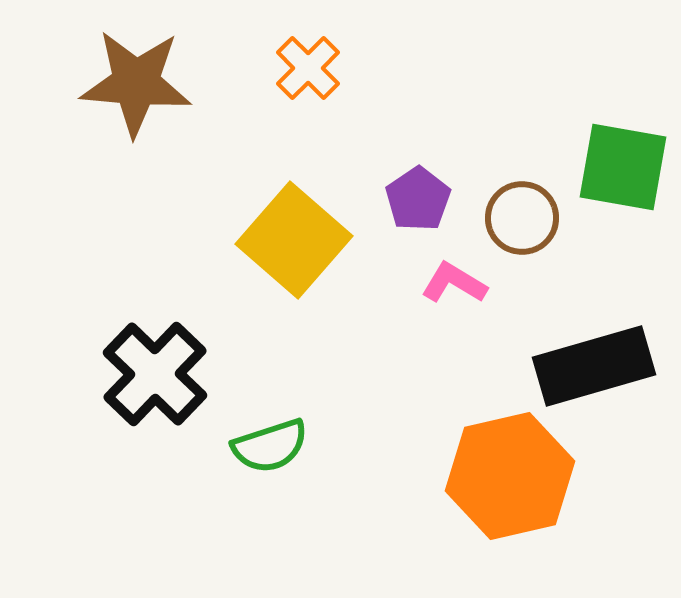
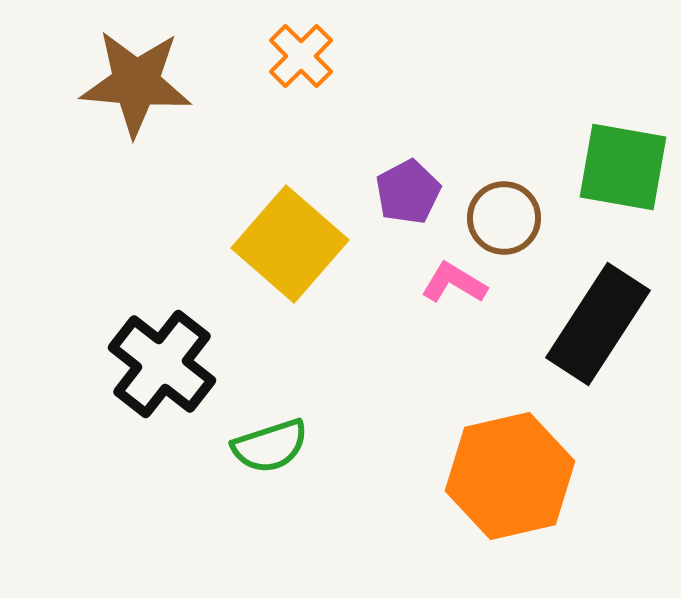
orange cross: moved 7 px left, 12 px up
purple pentagon: moved 10 px left, 7 px up; rotated 6 degrees clockwise
brown circle: moved 18 px left
yellow square: moved 4 px left, 4 px down
black rectangle: moved 4 px right, 42 px up; rotated 41 degrees counterclockwise
black cross: moved 7 px right, 10 px up; rotated 6 degrees counterclockwise
